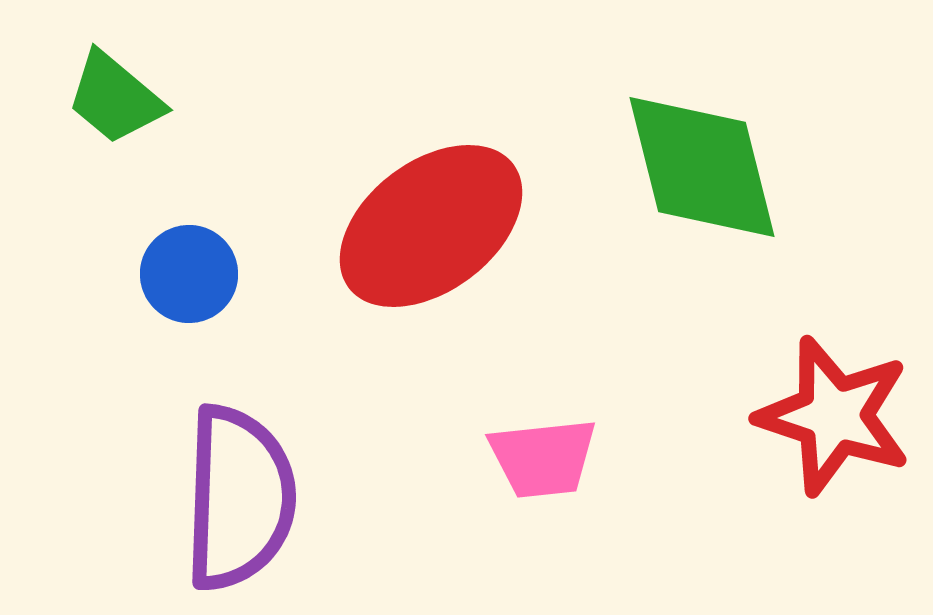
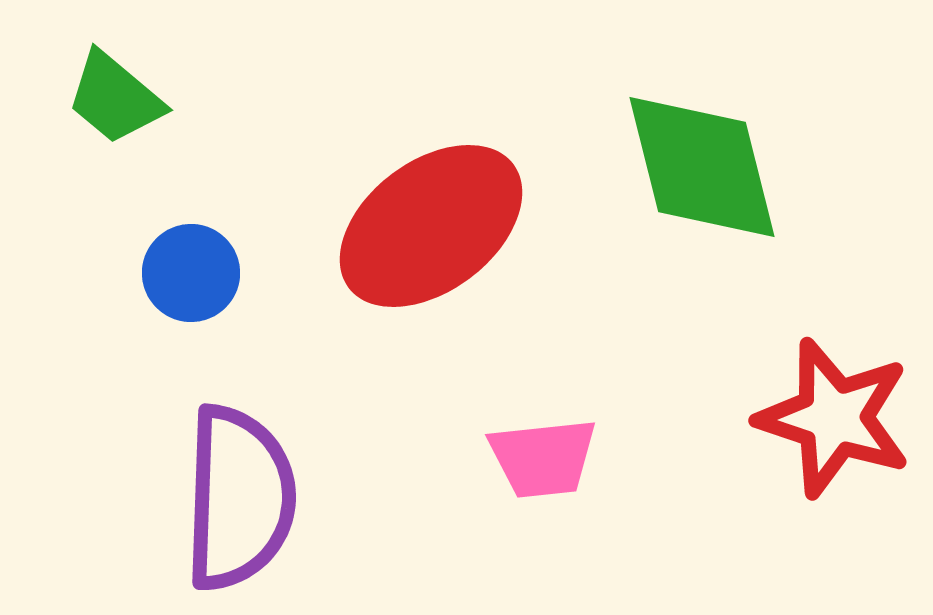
blue circle: moved 2 px right, 1 px up
red star: moved 2 px down
